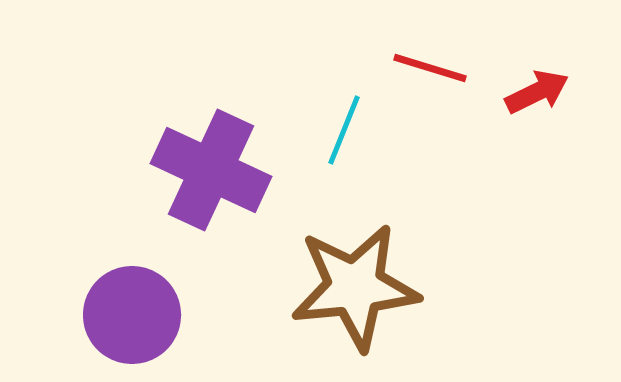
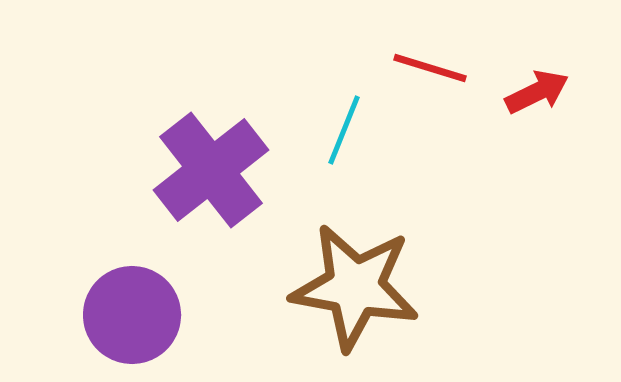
purple cross: rotated 27 degrees clockwise
brown star: rotated 16 degrees clockwise
